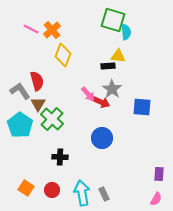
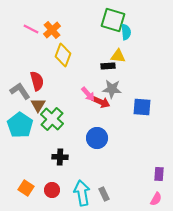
gray star: rotated 30 degrees counterclockwise
brown triangle: moved 1 px down
blue circle: moved 5 px left
